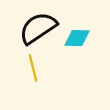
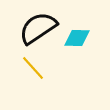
yellow line: rotated 28 degrees counterclockwise
